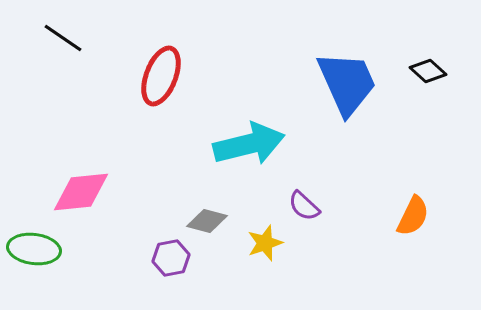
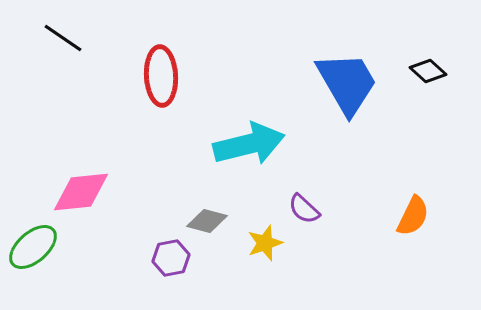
red ellipse: rotated 24 degrees counterclockwise
blue trapezoid: rotated 6 degrees counterclockwise
purple semicircle: moved 3 px down
green ellipse: moved 1 px left, 2 px up; rotated 48 degrees counterclockwise
